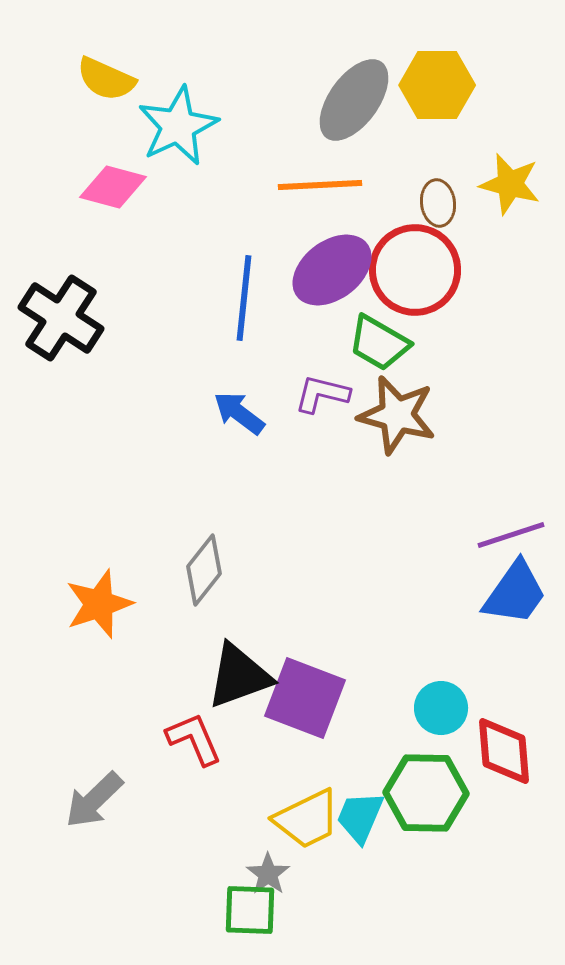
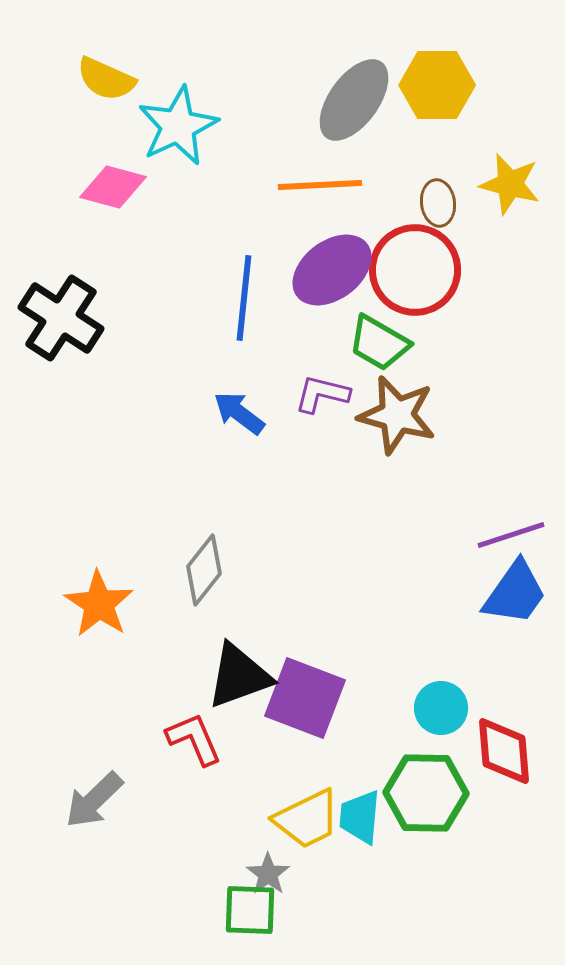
orange star: rotated 20 degrees counterclockwise
cyan trapezoid: rotated 18 degrees counterclockwise
